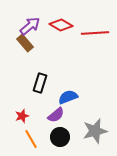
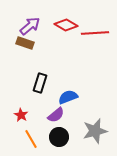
red diamond: moved 5 px right
brown rectangle: rotated 30 degrees counterclockwise
red star: moved 1 px left, 1 px up; rotated 24 degrees counterclockwise
black circle: moved 1 px left
